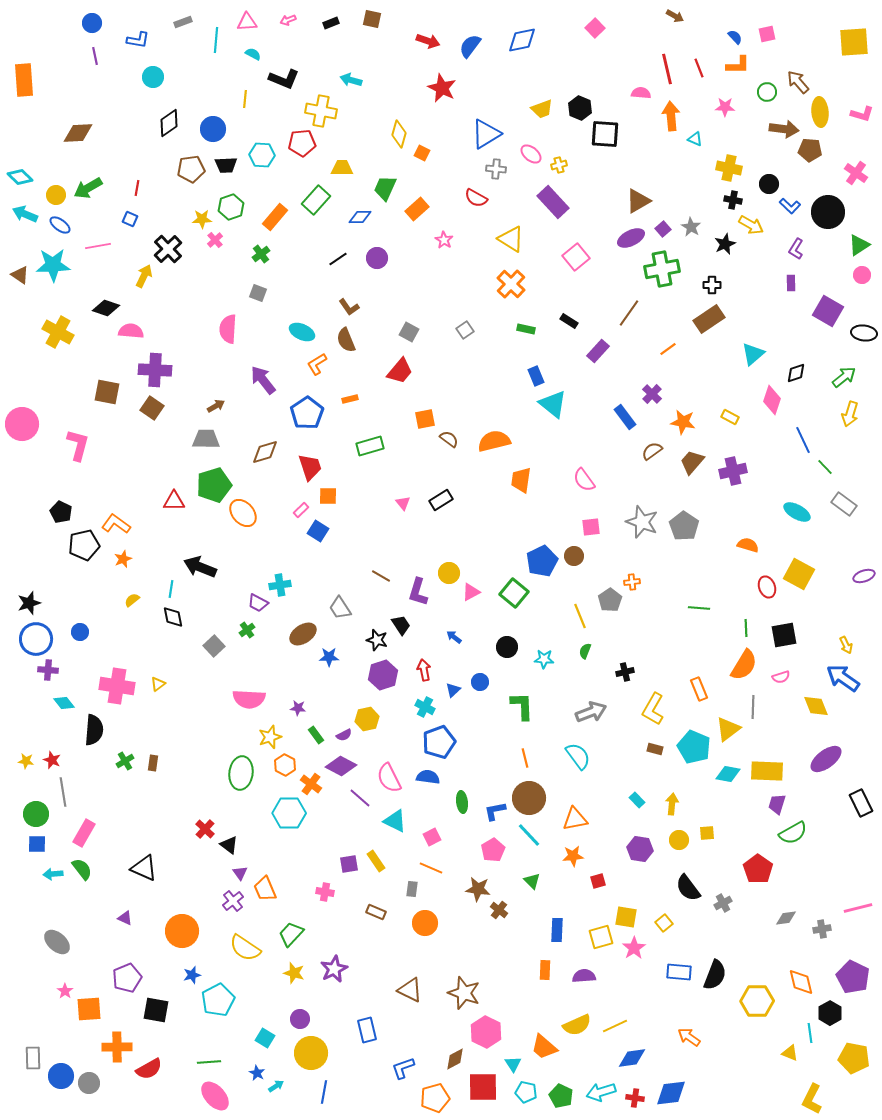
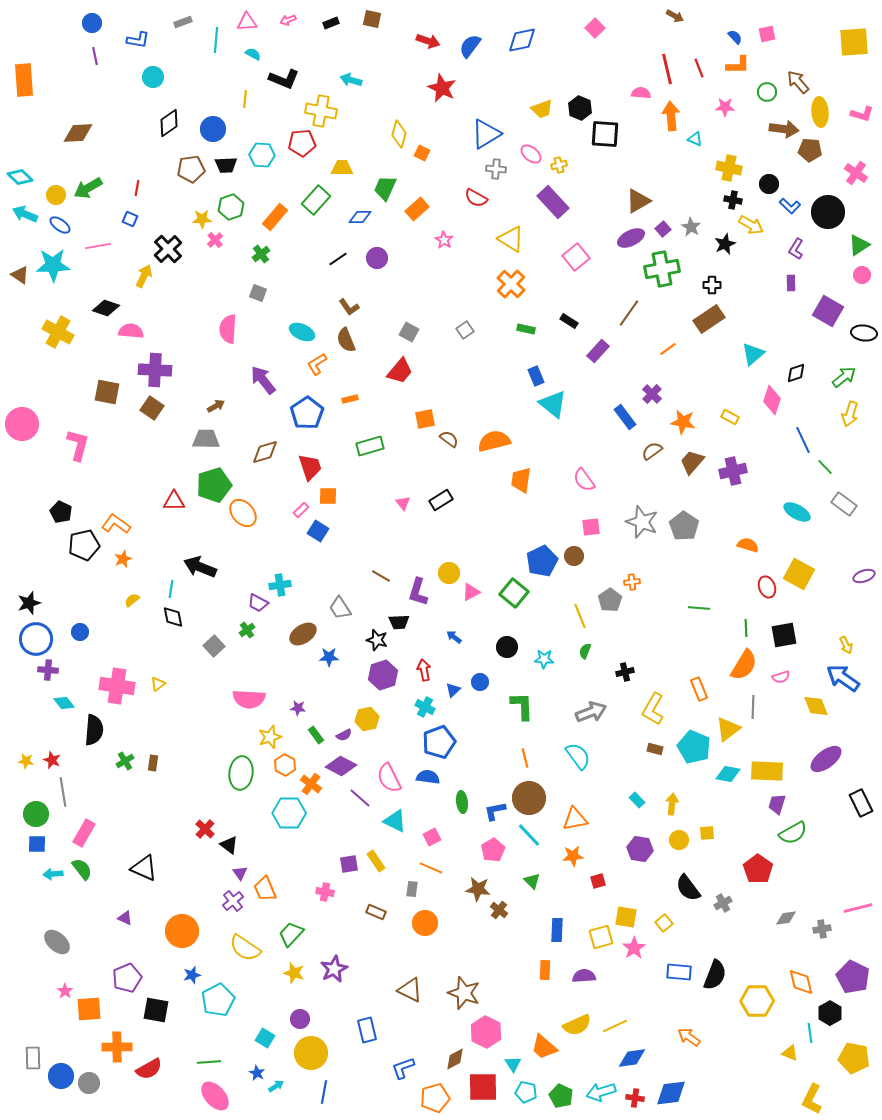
black trapezoid at (401, 625): moved 2 px left, 3 px up; rotated 120 degrees clockwise
